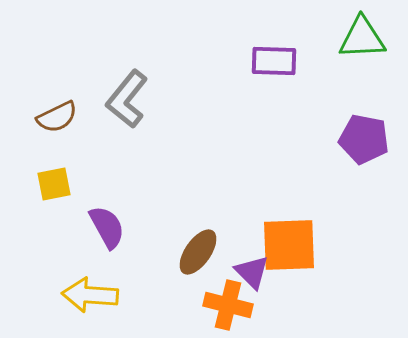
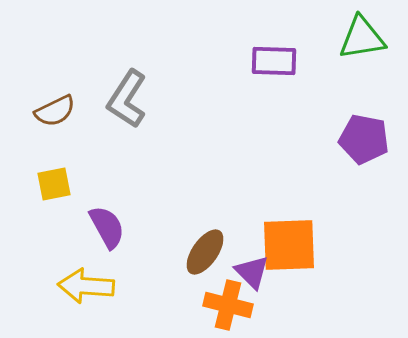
green triangle: rotated 6 degrees counterclockwise
gray L-shape: rotated 6 degrees counterclockwise
brown semicircle: moved 2 px left, 6 px up
brown ellipse: moved 7 px right
yellow arrow: moved 4 px left, 9 px up
